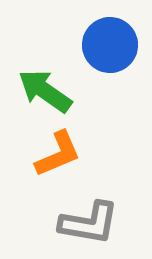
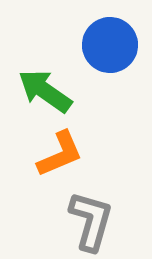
orange L-shape: moved 2 px right
gray L-shape: moved 2 px right, 2 px up; rotated 84 degrees counterclockwise
